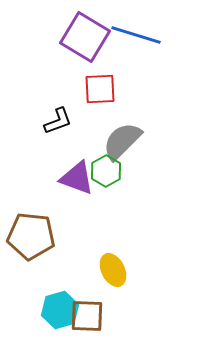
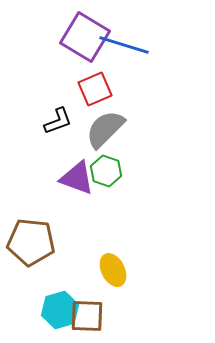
blue line: moved 12 px left, 10 px down
red square: moved 5 px left; rotated 20 degrees counterclockwise
gray semicircle: moved 17 px left, 12 px up
green hexagon: rotated 12 degrees counterclockwise
brown pentagon: moved 6 px down
